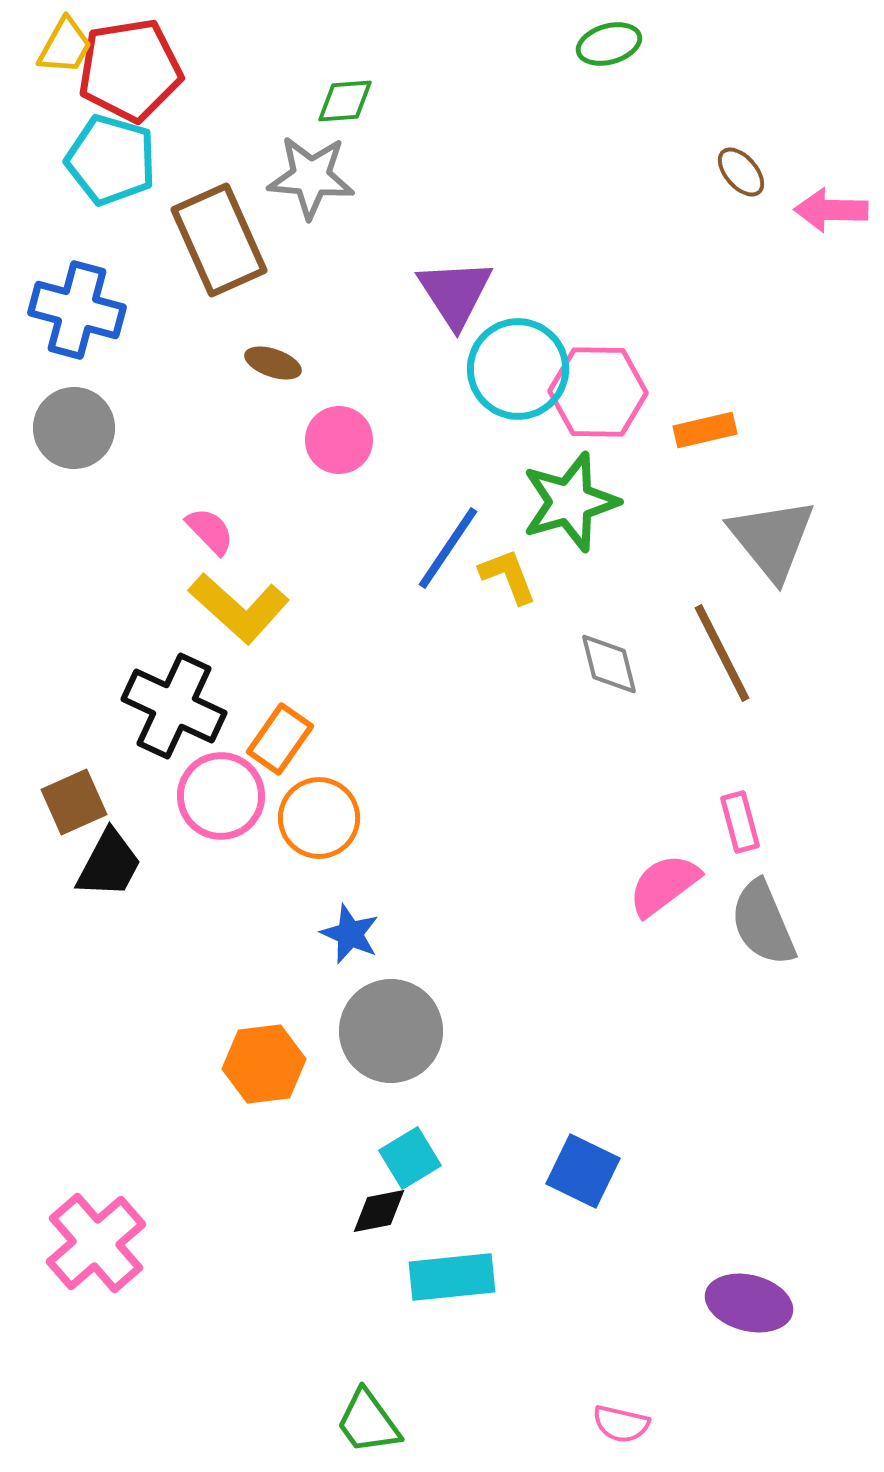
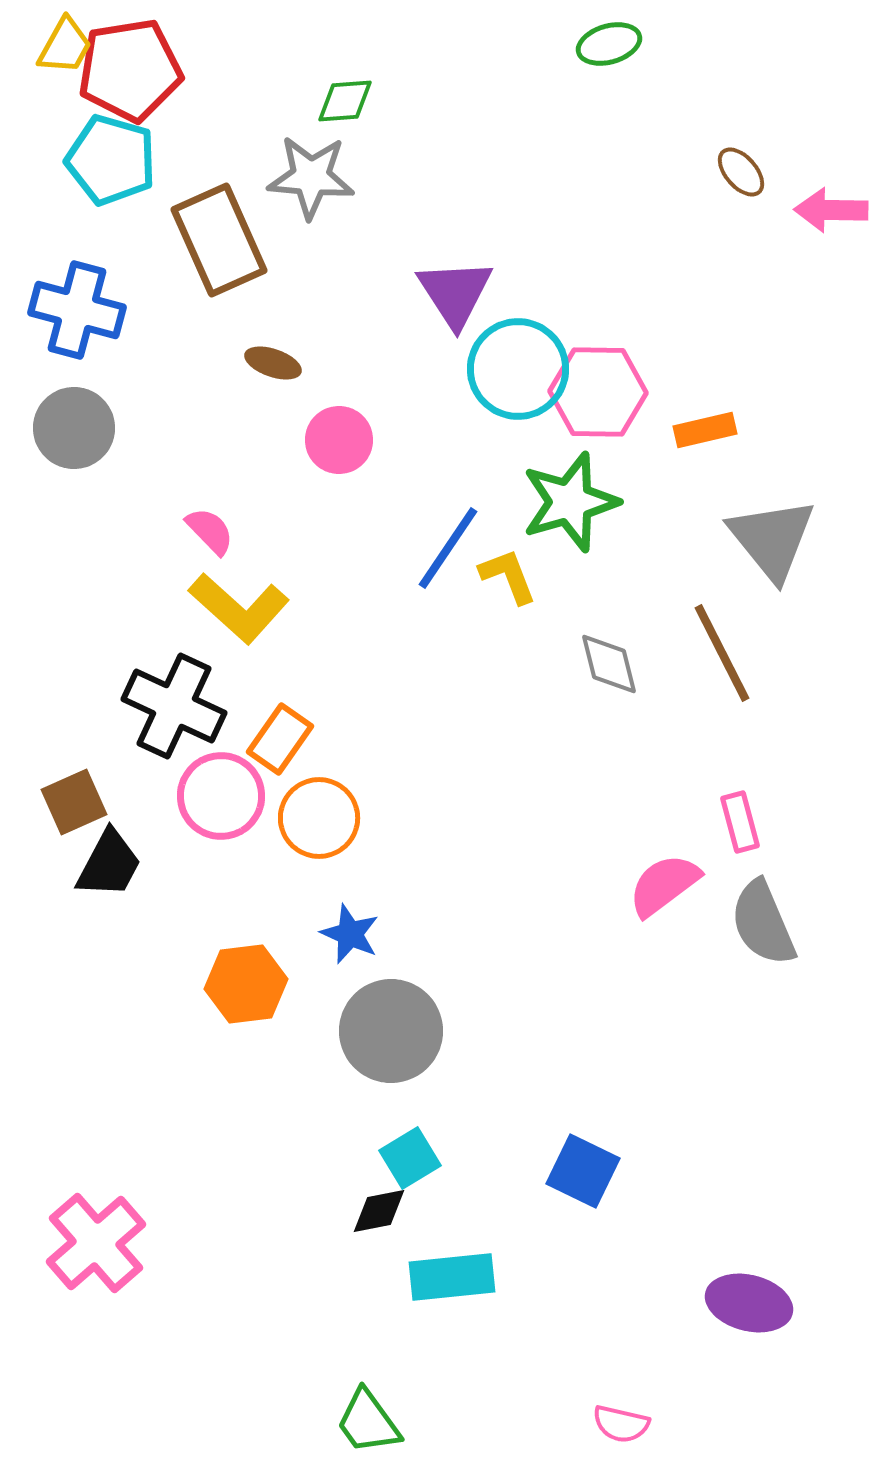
orange hexagon at (264, 1064): moved 18 px left, 80 px up
